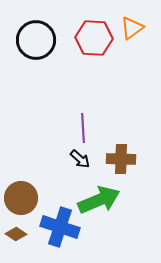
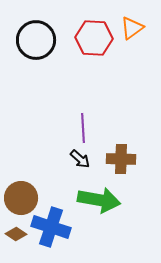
green arrow: rotated 33 degrees clockwise
blue cross: moved 9 px left
